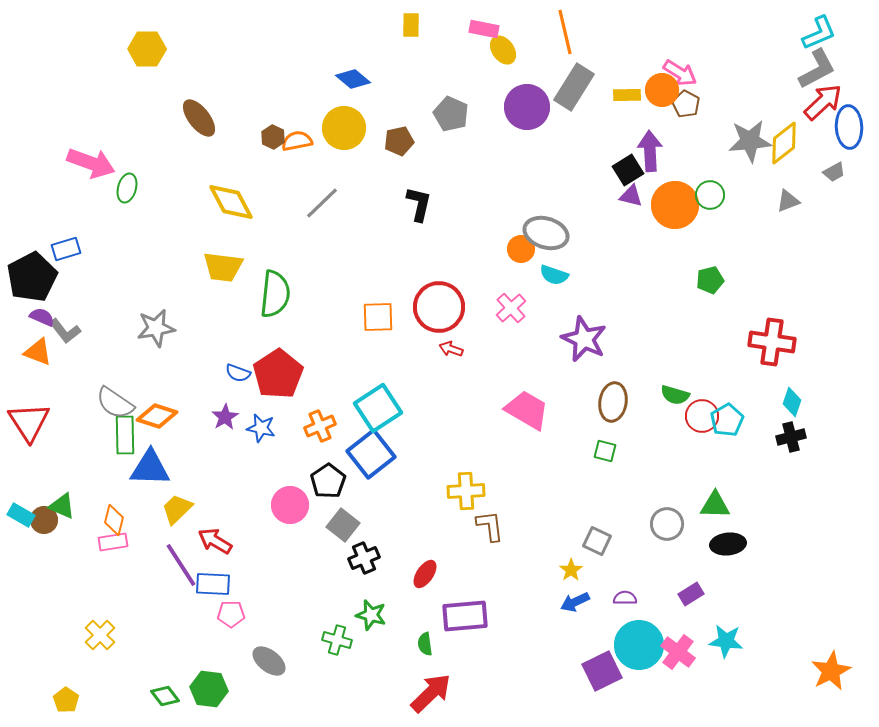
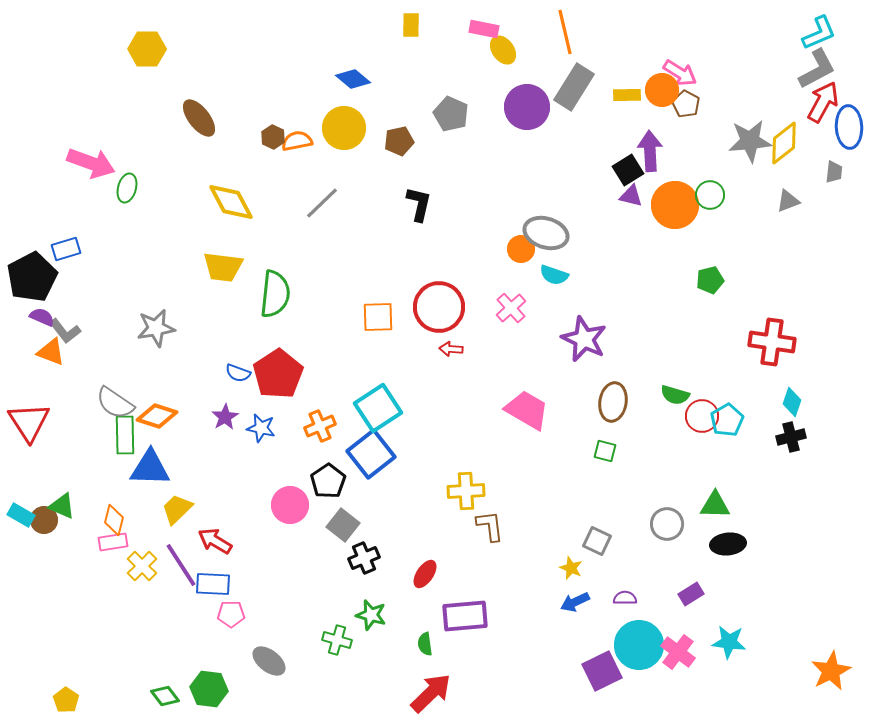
red arrow at (823, 102): rotated 18 degrees counterclockwise
gray trapezoid at (834, 172): rotated 55 degrees counterclockwise
red arrow at (451, 349): rotated 15 degrees counterclockwise
orange triangle at (38, 352): moved 13 px right
yellow star at (571, 570): moved 2 px up; rotated 15 degrees counterclockwise
yellow cross at (100, 635): moved 42 px right, 69 px up
cyan star at (726, 641): moved 3 px right, 1 px down
